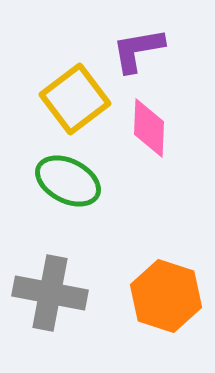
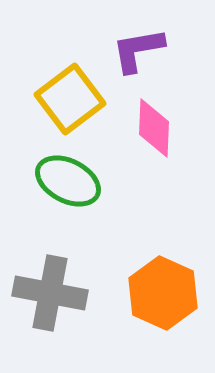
yellow square: moved 5 px left
pink diamond: moved 5 px right
orange hexagon: moved 3 px left, 3 px up; rotated 6 degrees clockwise
